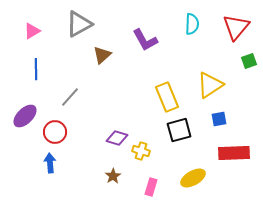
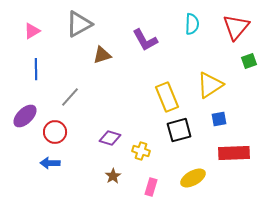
brown triangle: rotated 24 degrees clockwise
purple diamond: moved 7 px left
blue arrow: rotated 84 degrees counterclockwise
